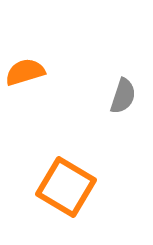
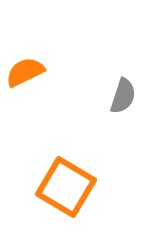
orange semicircle: rotated 9 degrees counterclockwise
